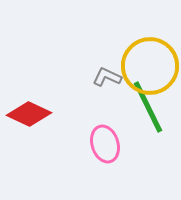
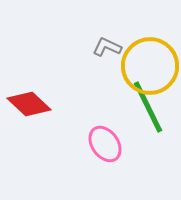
gray L-shape: moved 30 px up
red diamond: moved 10 px up; rotated 18 degrees clockwise
pink ellipse: rotated 18 degrees counterclockwise
